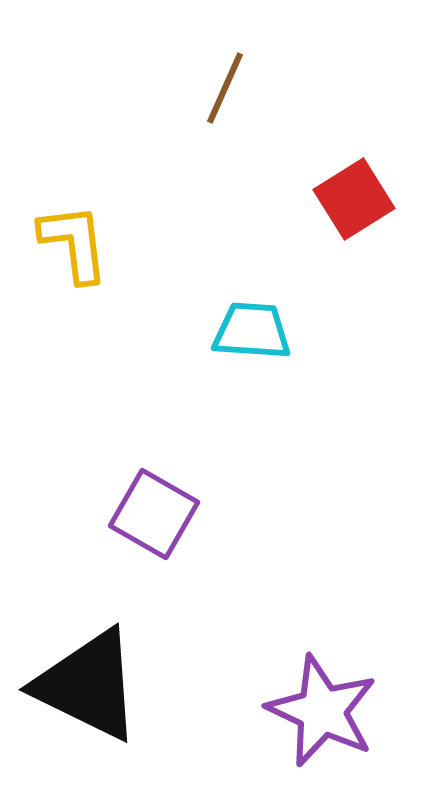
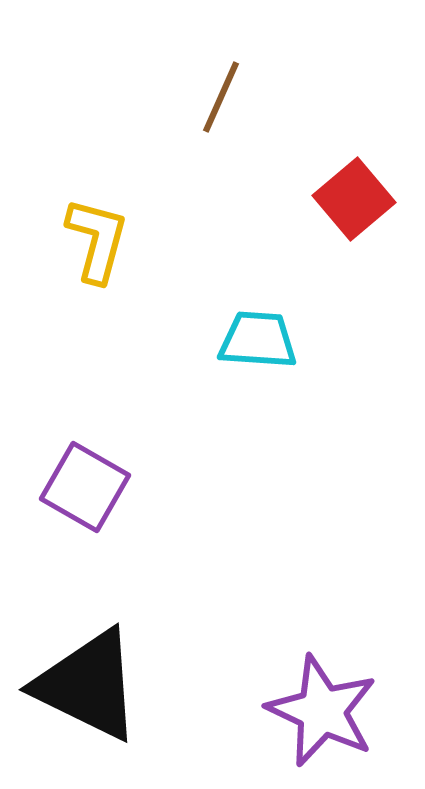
brown line: moved 4 px left, 9 px down
red square: rotated 8 degrees counterclockwise
yellow L-shape: moved 23 px right, 3 px up; rotated 22 degrees clockwise
cyan trapezoid: moved 6 px right, 9 px down
purple square: moved 69 px left, 27 px up
